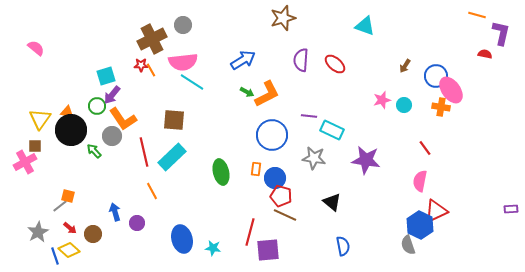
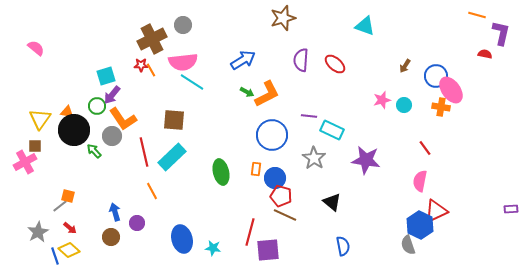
black circle at (71, 130): moved 3 px right
gray star at (314, 158): rotated 25 degrees clockwise
brown circle at (93, 234): moved 18 px right, 3 px down
